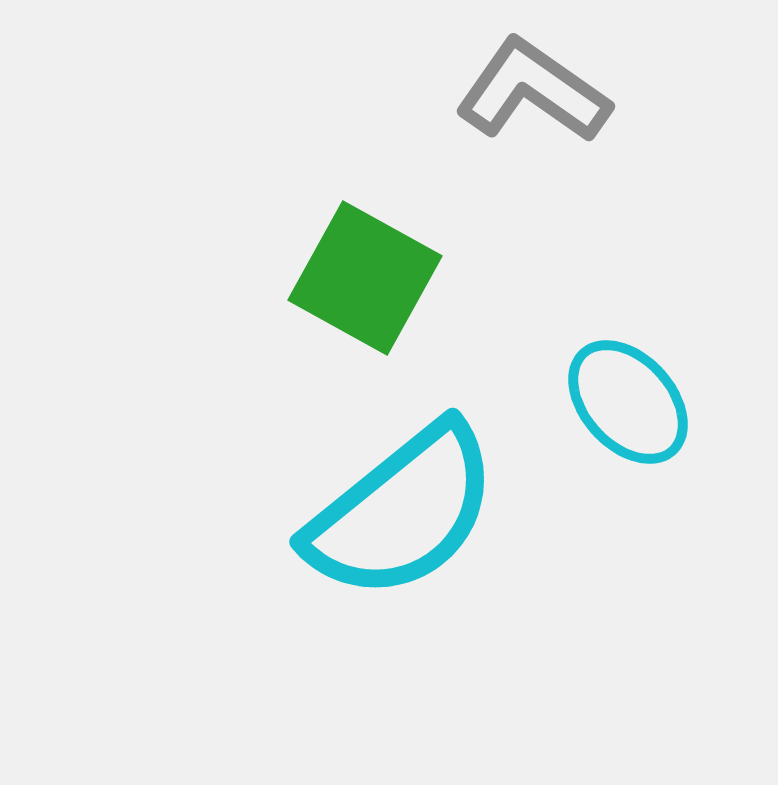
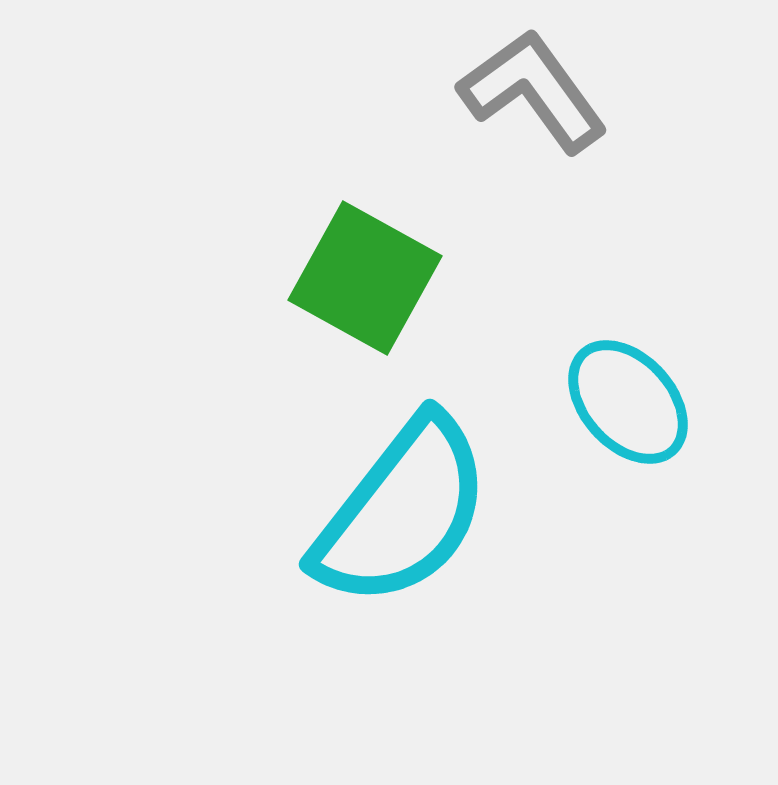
gray L-shape: rotated 19 degrees clockwise
cyan semicircle: rotated 13 degrees counterclockwise
